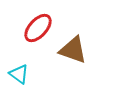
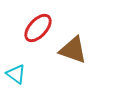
cyan triangle: moved 3 px left
